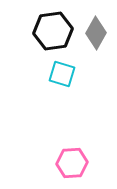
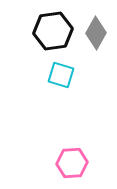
cyan square: moved 1 px left, 1 px down
